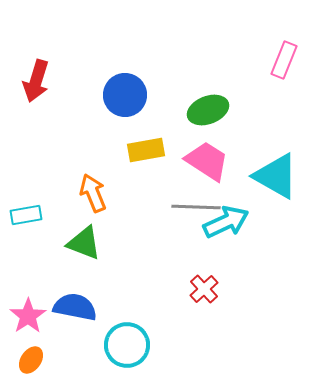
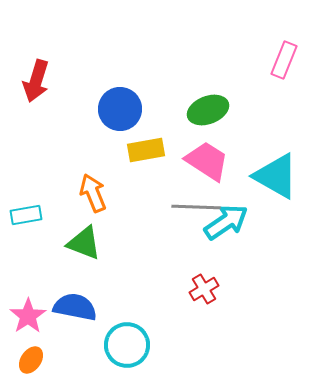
blue circle: moved 5 px left, 14 px down
cyan arrow: rotated 9 degrees counterclockwise
red cross: rotated 12 degrees clockwise
